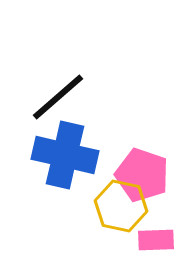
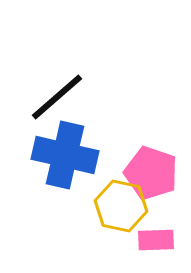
black line: moved 1 px left
pink pentagon: moved 9 px right, 2 px up
